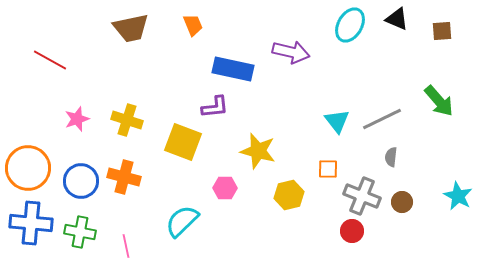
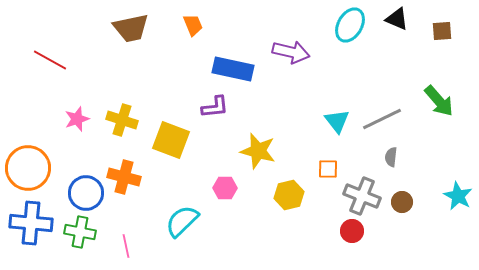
yellow cross: moved 5 px left
yellow square: moved 12 px left, 2 px up
blue circle: moved 5 px right, 12 px down
